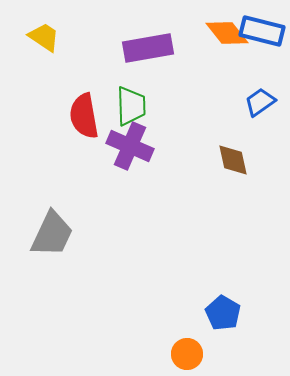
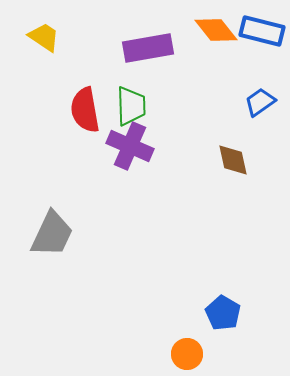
orange diamond: moved 11 px left, 3 px up
red semicircle: moved 1 px right, 6 px up
